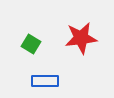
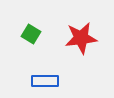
green square: moved 10 px up
